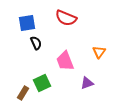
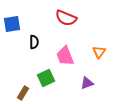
blue square: moved 15 px left, 1 px down
black semicircle: moved 2 px left, 1 px up; rotated 24 degrees clockwise
pink trapezoid: moved 5 px up
green square: moved 4 px right, 5 px up
